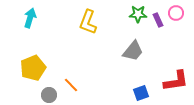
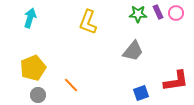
purple rectangle: moved 8 px up
gray circle: moved 11 px left
